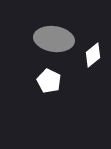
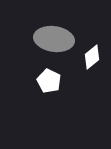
white diamond: moved 1 px left, 2 px down
